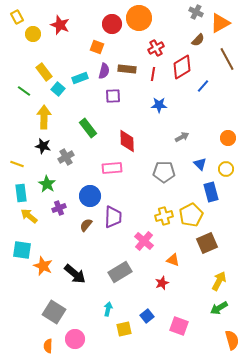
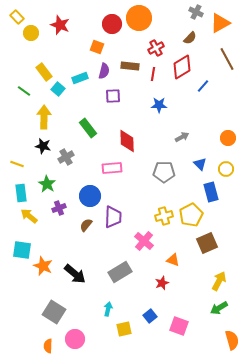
yellow rectangle at (17, 17): rotated 16 degrees counterclockwise
yellow circle at (33, 34): moved 2 px left, 1 px up
brown semicircle at (198, 40): moved 8 px left, 2 px up
brown rectangle at (127, 69): moved 3 px right, 3 px up
blue square at (147, 316): moved 3 px right
